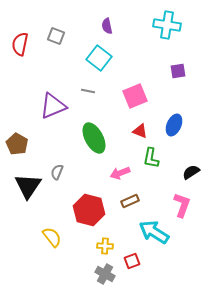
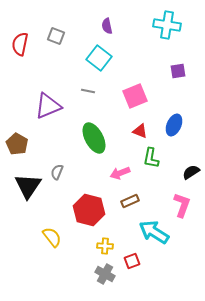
purple triangle: moved 5 px left
